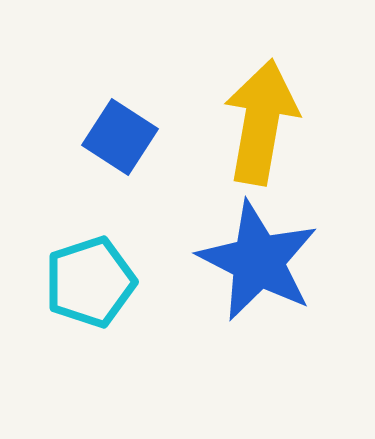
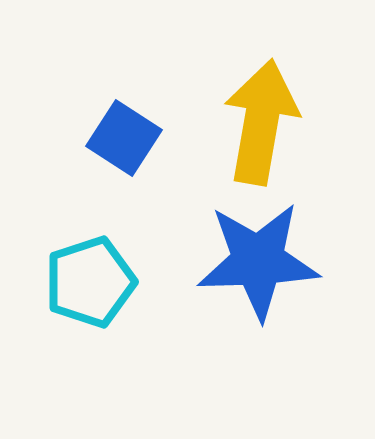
blue square: moved 4 px right, 1 px down
blue star: rotated 29 degrees counterclockwise
